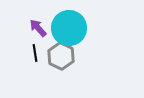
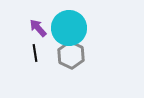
gray hexagon: moved 10 px right, 1 px up
